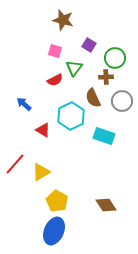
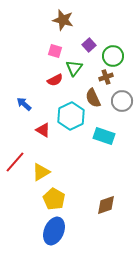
purple square: rotated 16 degrees clockwise
green circle: moved 2 px left, 2 px up
brown cross: rotated 16 degrees counterclockwise
red line: moved 2 px up
yellow pentagon: moved 3 px left, 2 px up
brown diamond: rotated 75 degrees counterclockwise
